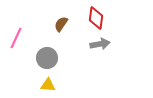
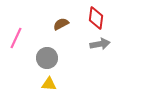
brown semicircle: rotated 28 degrees clockwise
yellow triangle: moved 1 px right, 1 px up
